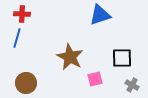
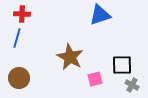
black square: moved 7 px down
brown circle: moved 7 px left, 5 px up
